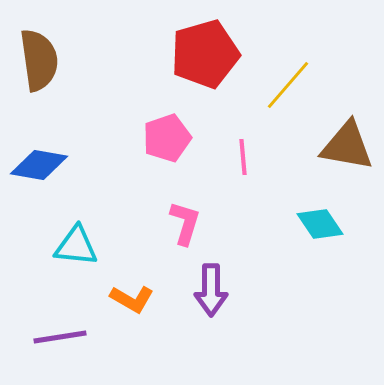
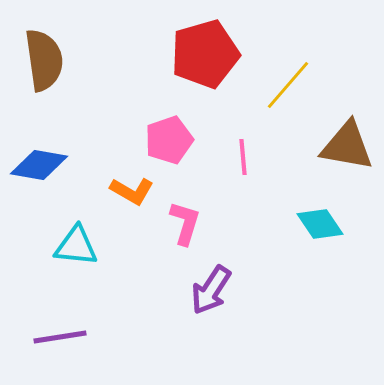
brown semicircle: moved 5 px right
pink pentagon: moved 2 px right, 2 px down
purple arrow: rotated 33 degrees clockwise
orange L-shape: moved 108 px up
